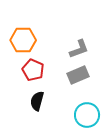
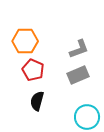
orange hexagon: moved 2 px right, 1 px down
cyan circle: moved 2 px down
